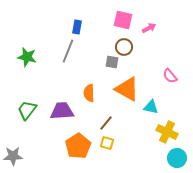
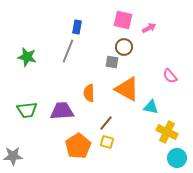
green trapezoid: rotated 135 degrees counterclockwise
yellow square: moved 1 px up
